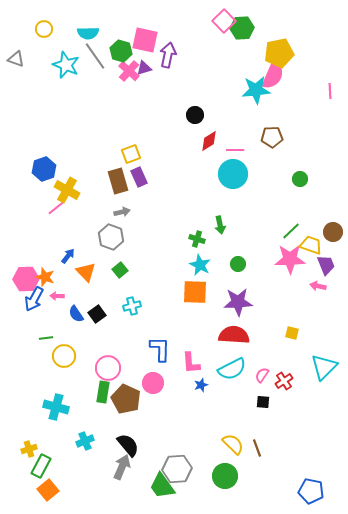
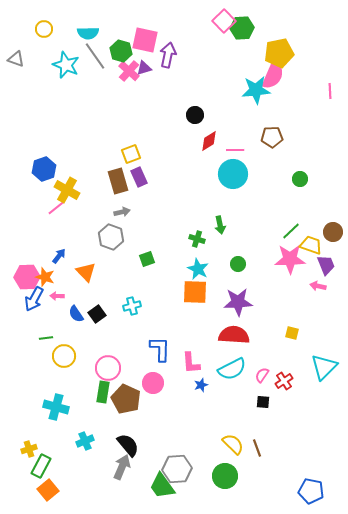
blue arrow at (68, 256): moved 9 px left
cyan star at (200, 265): moved 2 px left, 4 px down
green square at (120, 270): moved 27 px right, 11 px up; rotated 21 degrees clockwise
pink hexagon at (26, 279): moved 1 px right, 2 px up
